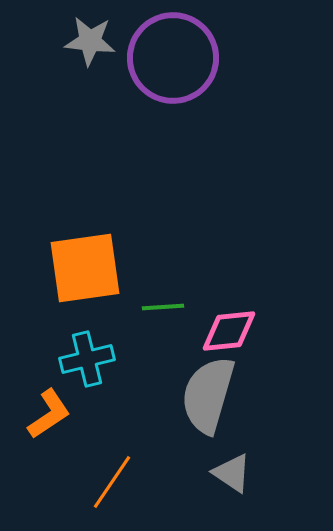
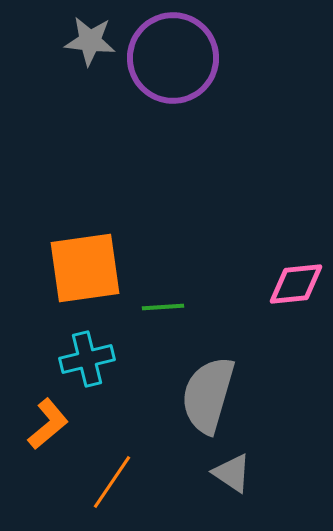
pink diamond: moved 67 px right, 47 px up
orange L-shape: moved 1 px left, 10 px down; rotated 6 degrees counterclockwise
